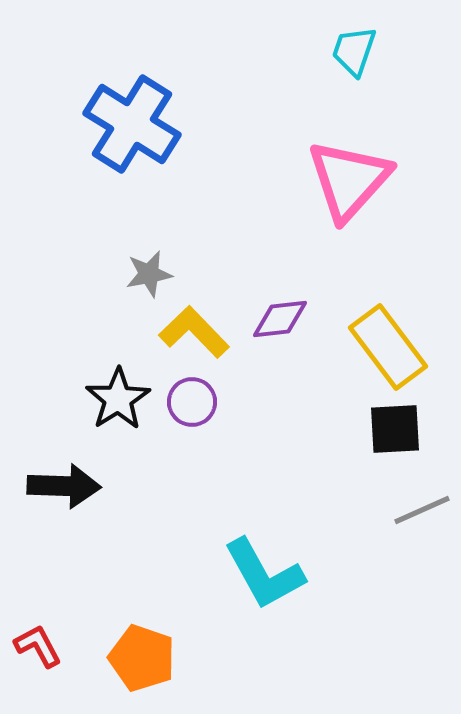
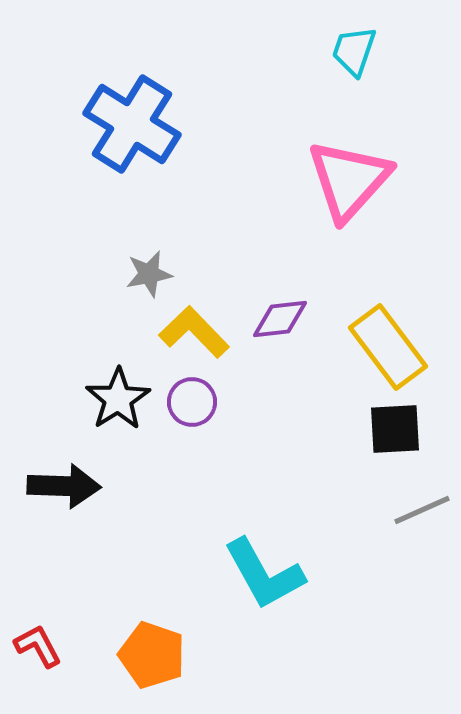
orange pentagon: moved 10 px right, 3 px up
